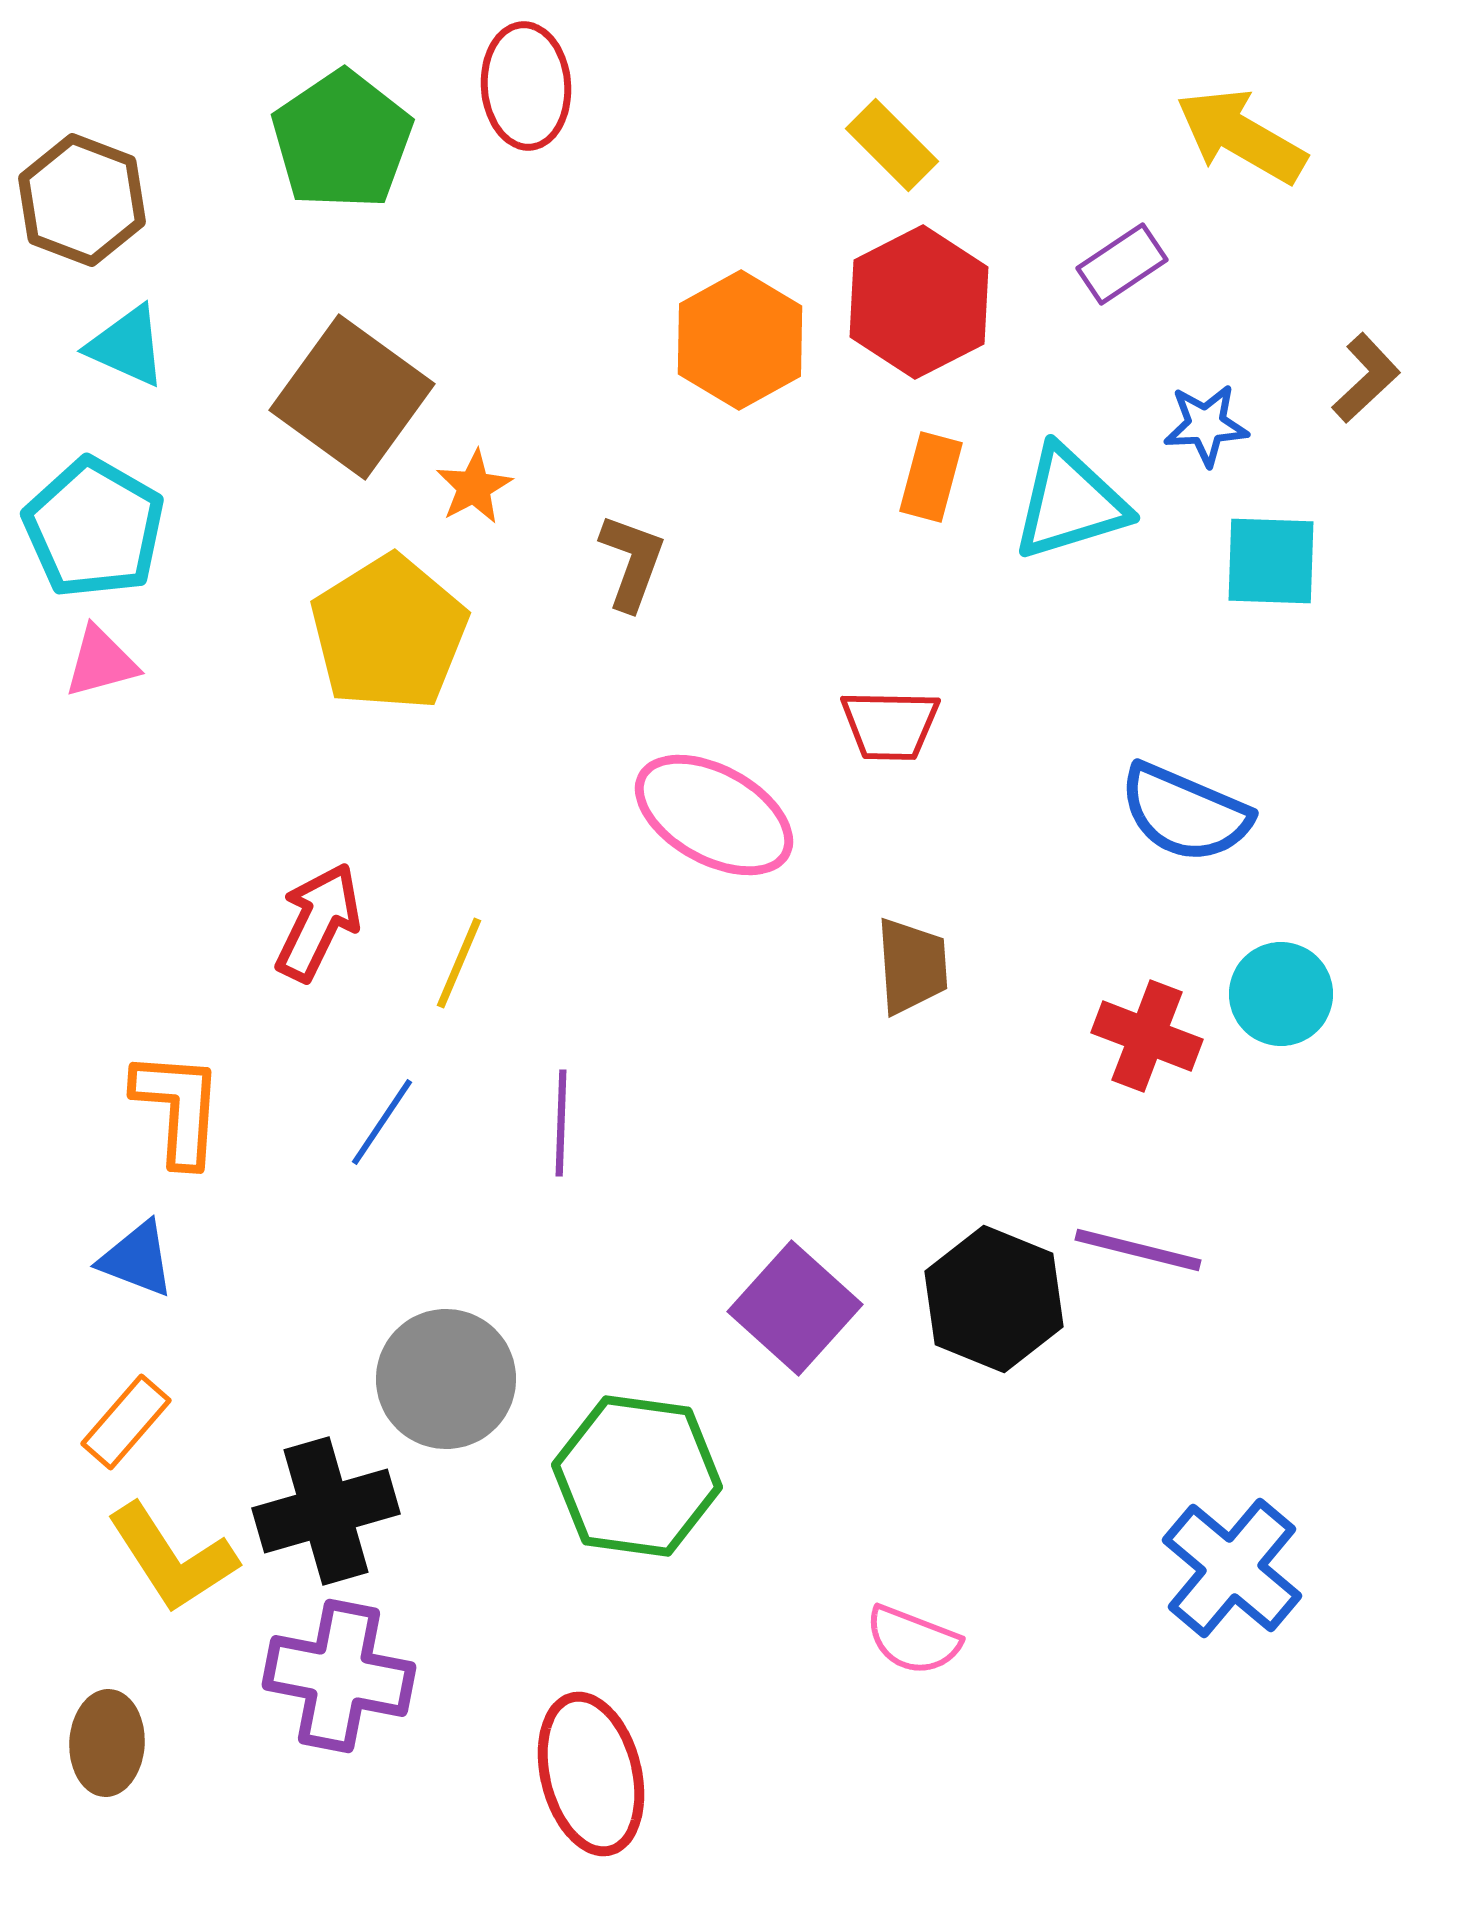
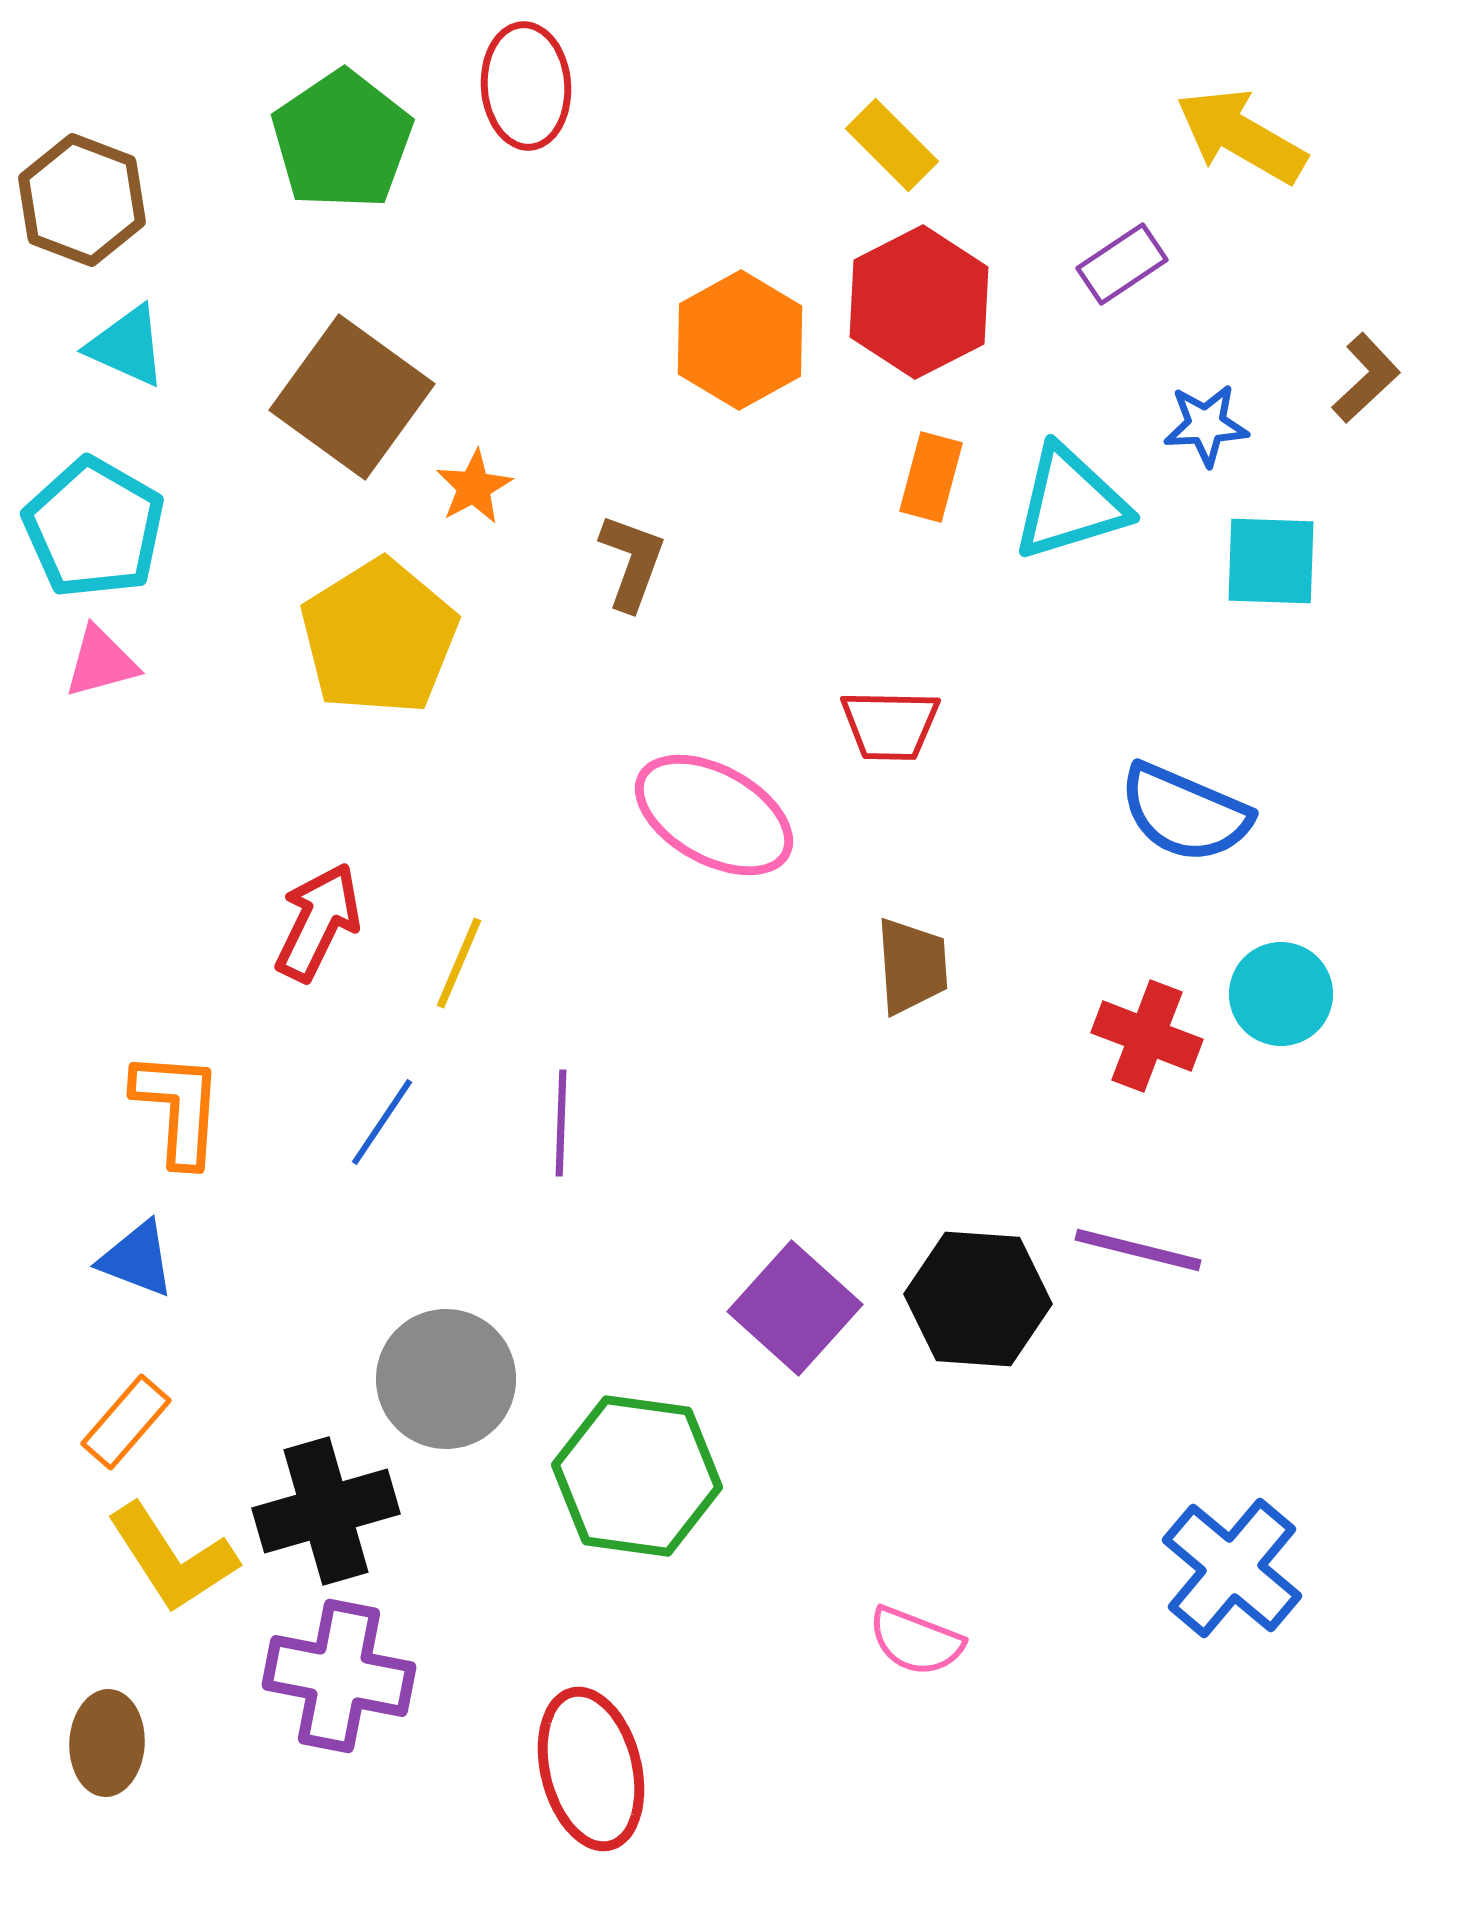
yellow pentagon at (389, 633): moved 10 px left, 4 px down
black hexagon at (994, 1299): moved 16 px left; rotated 18 degrees counterclockwise
pink semicircle at (913, 1640): moved 3 px right, 1 px down
red ellipse at (591, 1774): moved 5 px up
